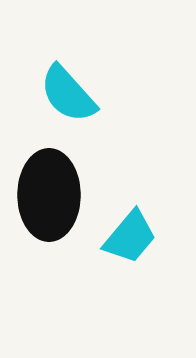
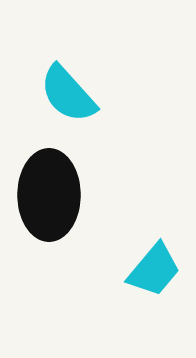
cyan trapezoid: moved 24 px right, 33 px down
